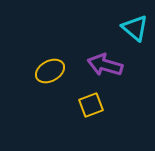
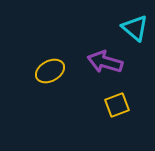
purple arrow: moved 3 px up
yellow square: moved 26 px right
